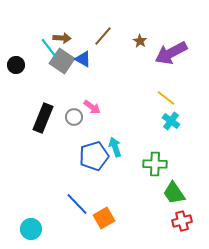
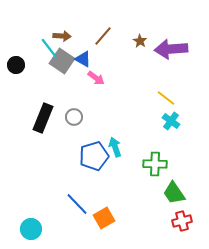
brown arrow: moved 2 px up
purple arrow: moved 4 px up; rotated 24 degrees clockwise
pink arrow: moved 4 px right, 29 px up
